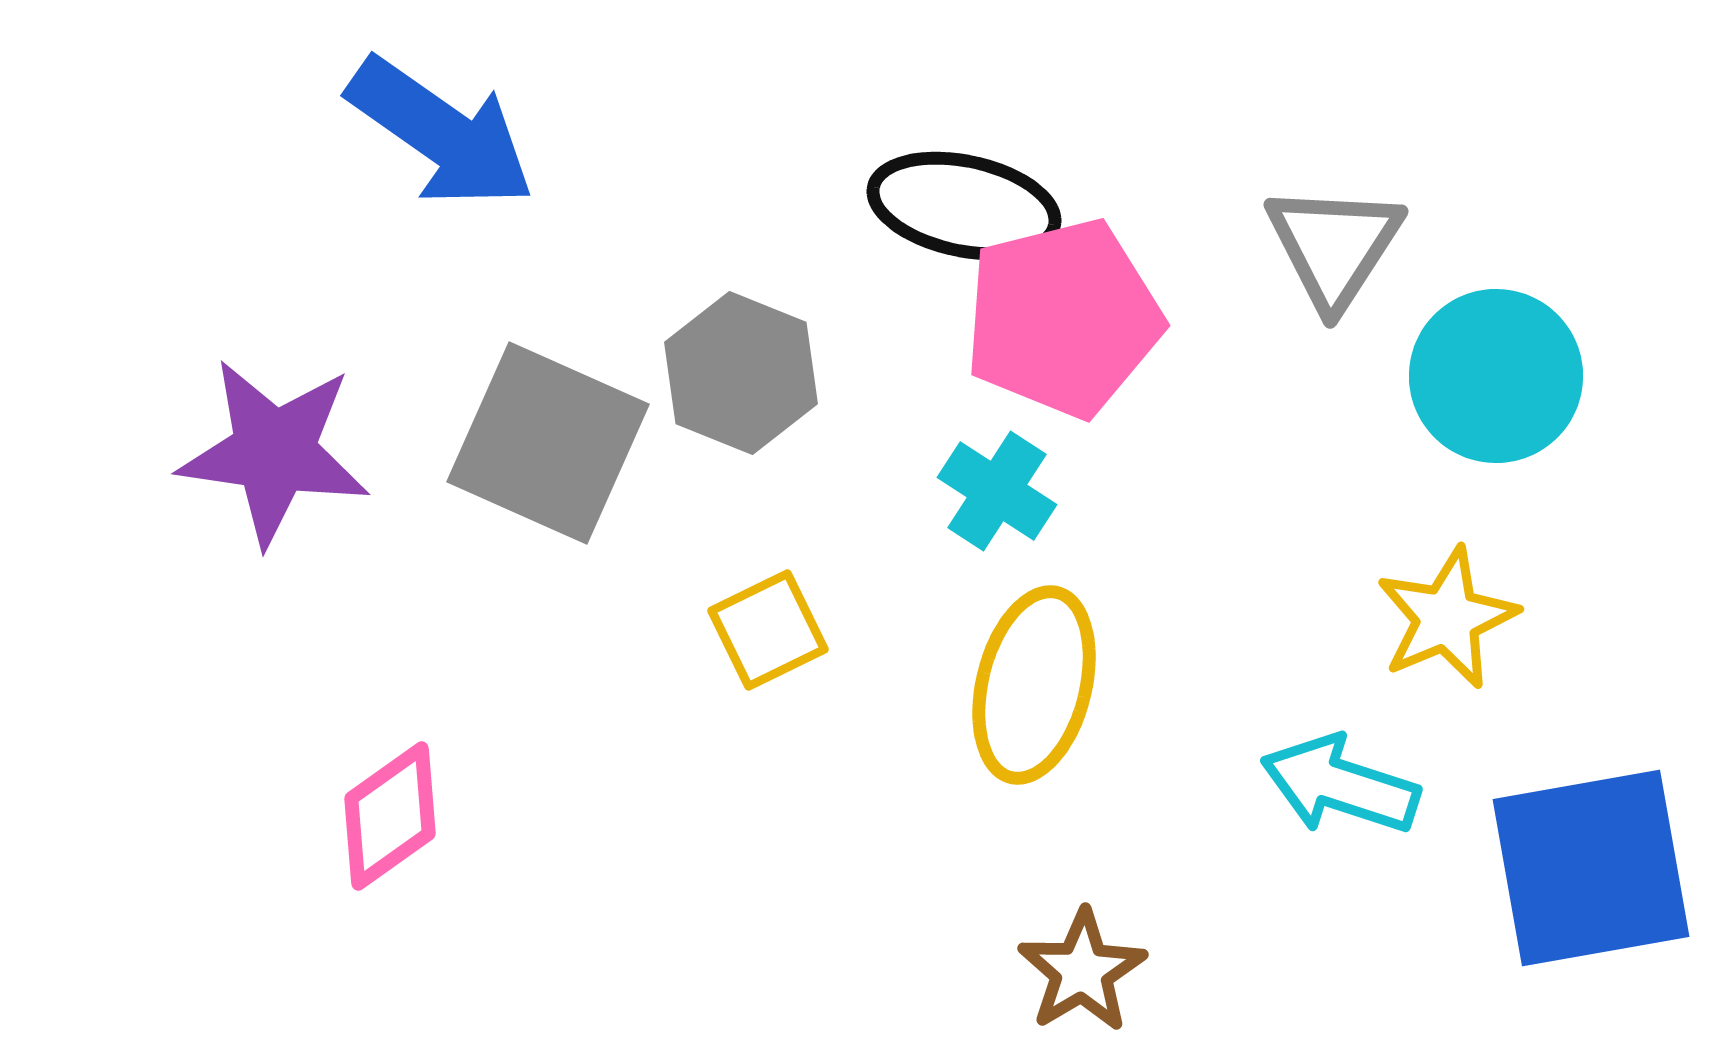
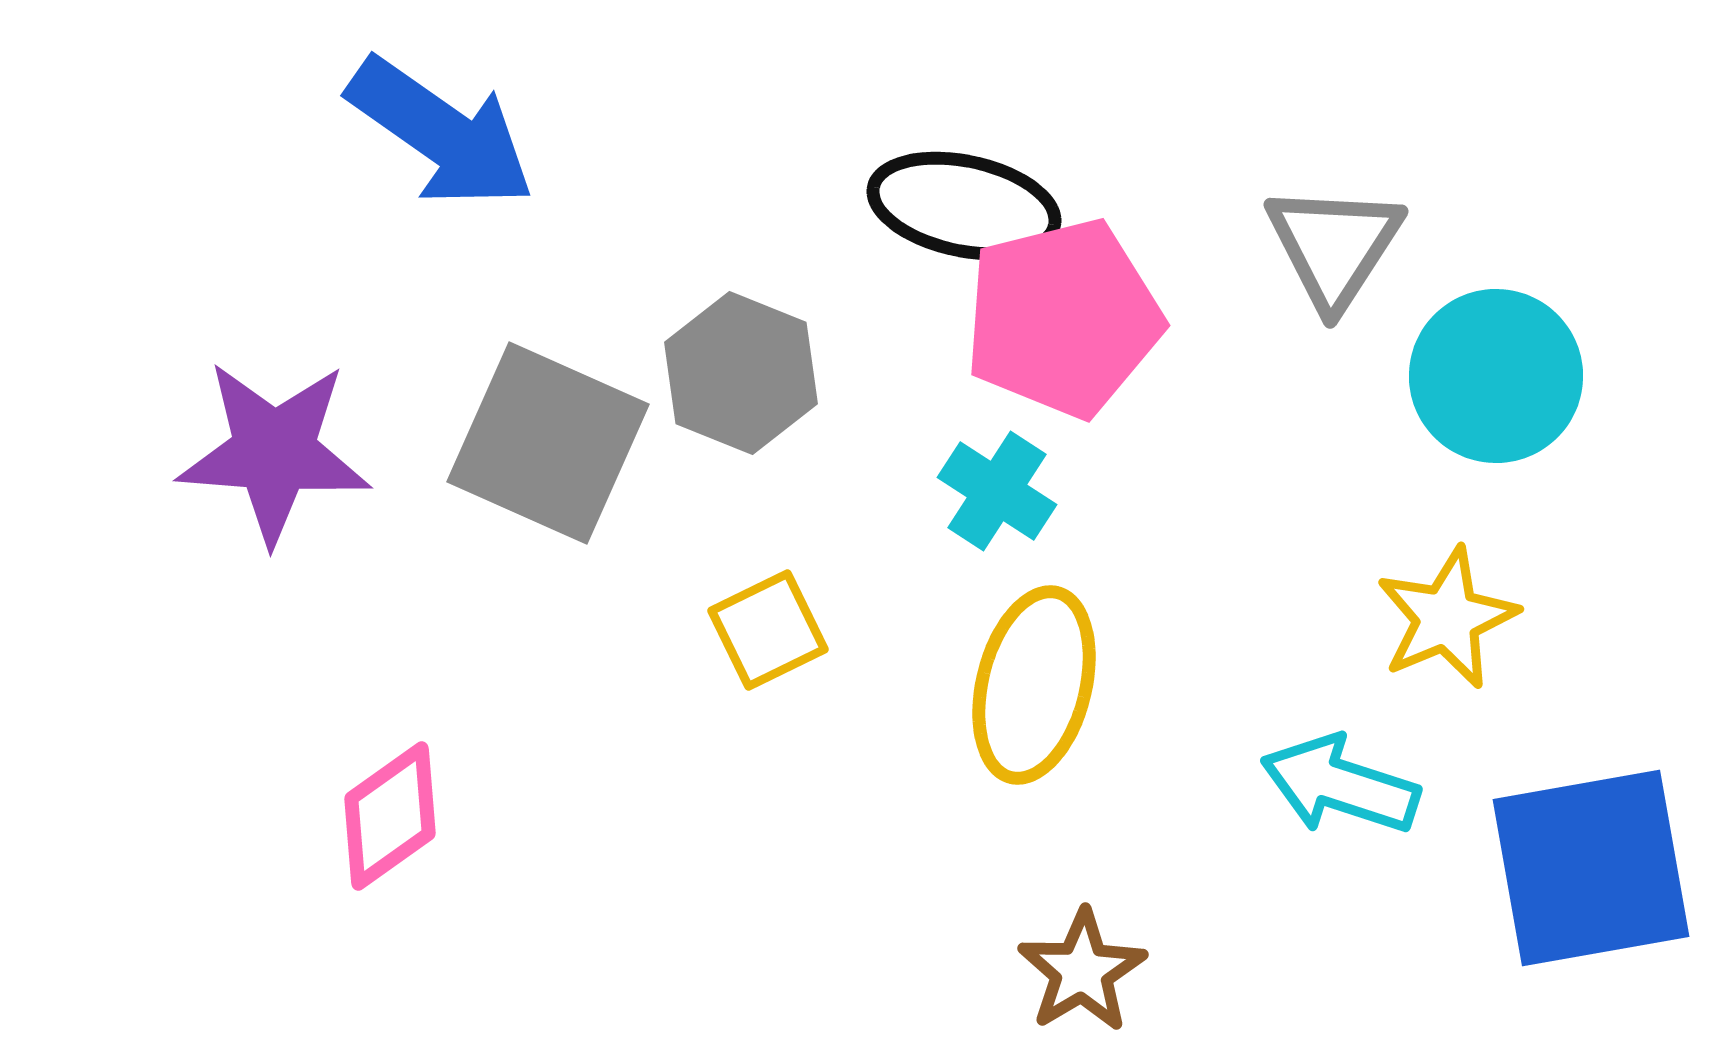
purple star: rotated 4 degrees counterclockwise
